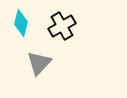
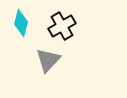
gray triangle: moved 9 px right, 3 px up
